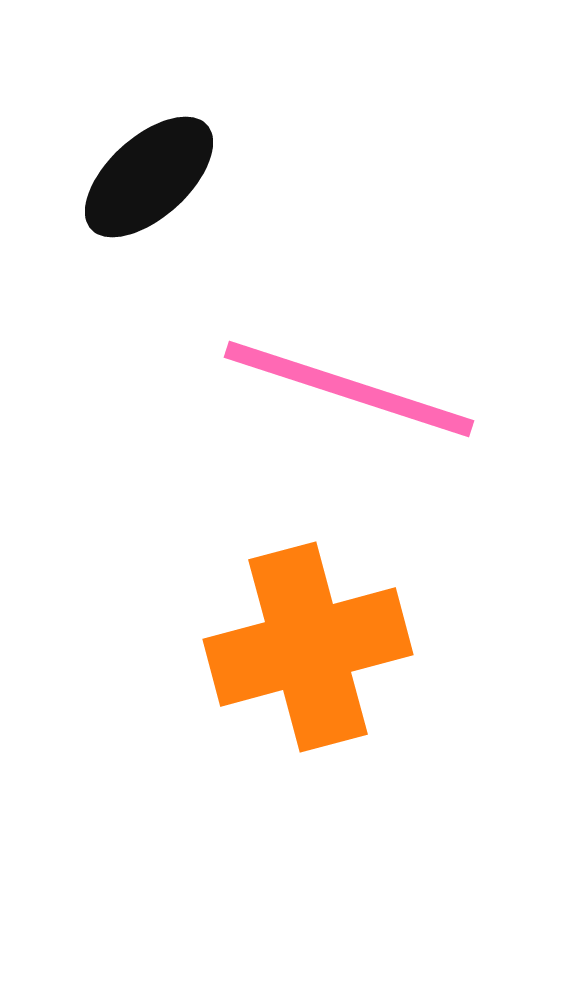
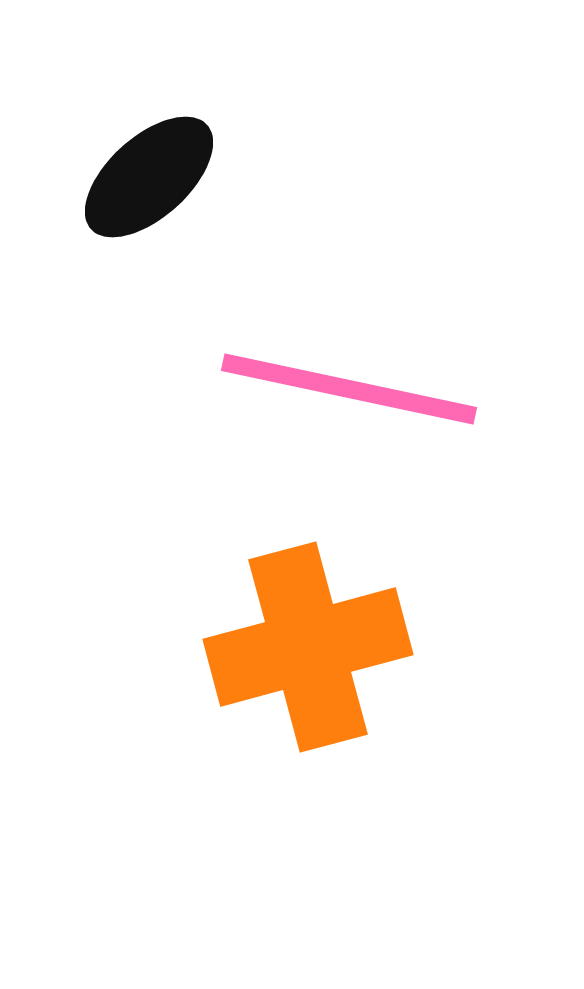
pink line: rotated 6 degrees counterclockwise
